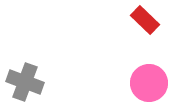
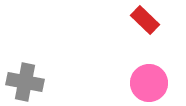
gray cross: rotated 9 degrees counterclockwise
